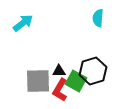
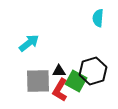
cyan arrow: moved 6 px right, 20 px down
